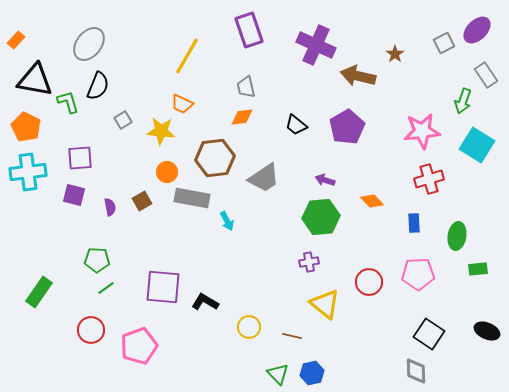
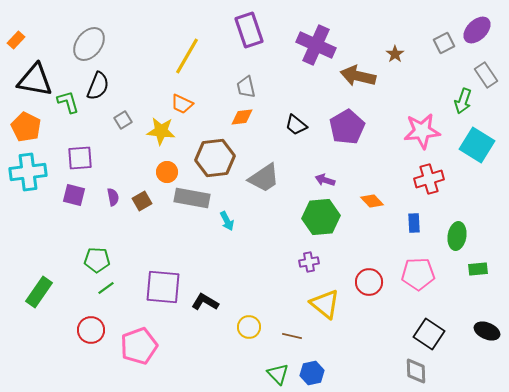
purple semicircle at (110, 207): moved 3 px right, 10 px up
